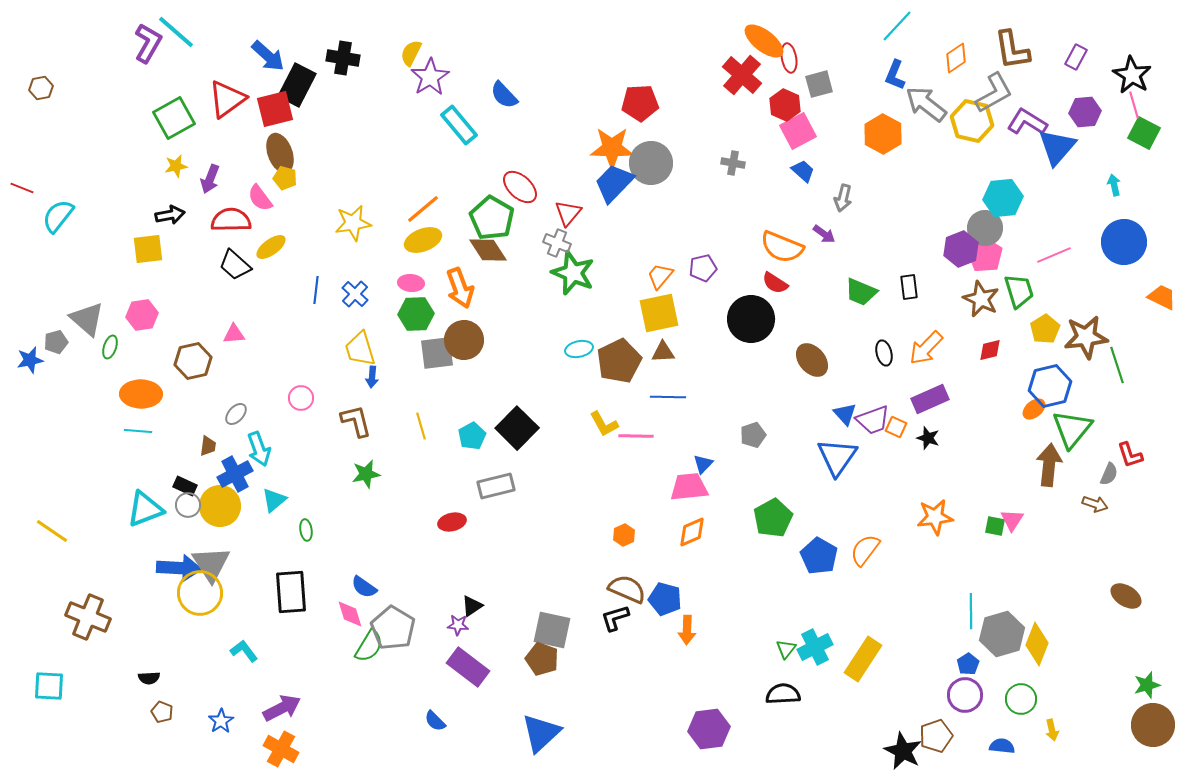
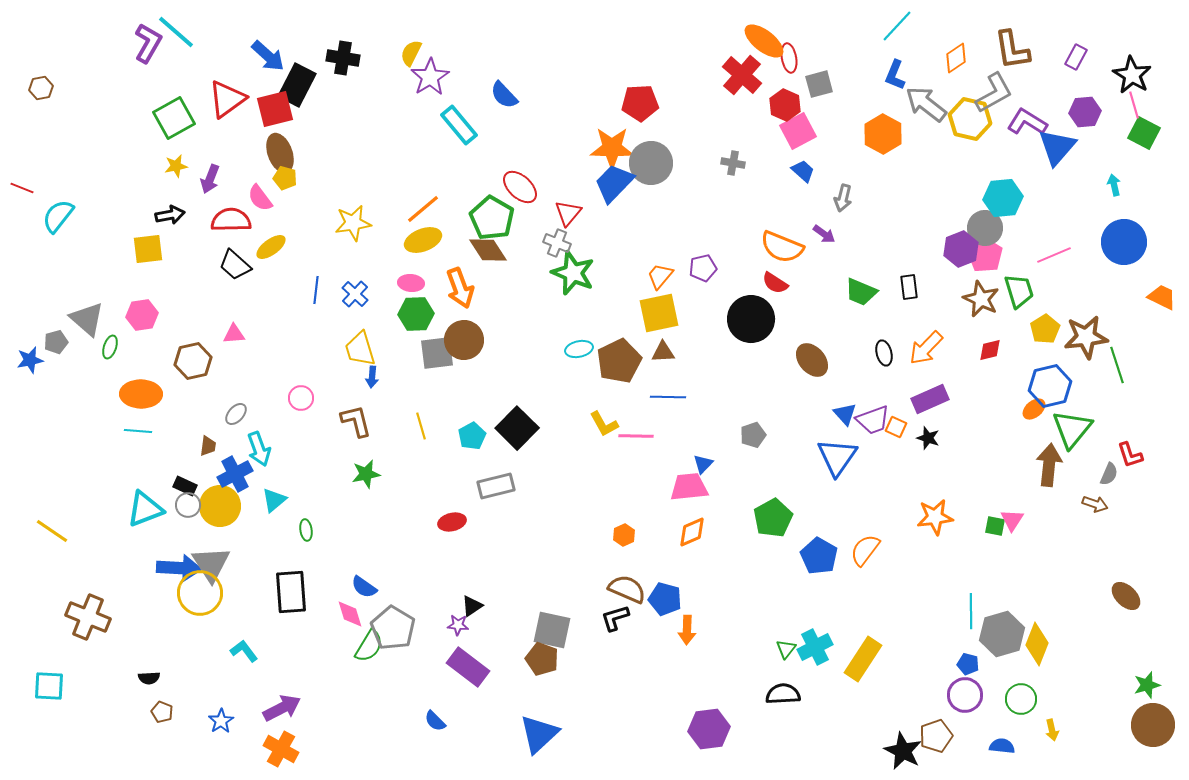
yellow hexagon at (972, 121): moved 2 px left, 2 px up
brown ellipse at (1126, 596): rotated 12 degrees clockwise
blue pentagon at (968, 664): rotated 25 degrees counterclockwise
blue triangle at (541, 733): moved 2 px left, 1 px down
